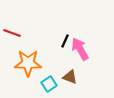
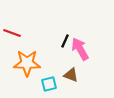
orange star: moved 1 px left
brown triangle: moved 1 px right, 2 px up
cyan square: rotated 21 degrees clockwise
